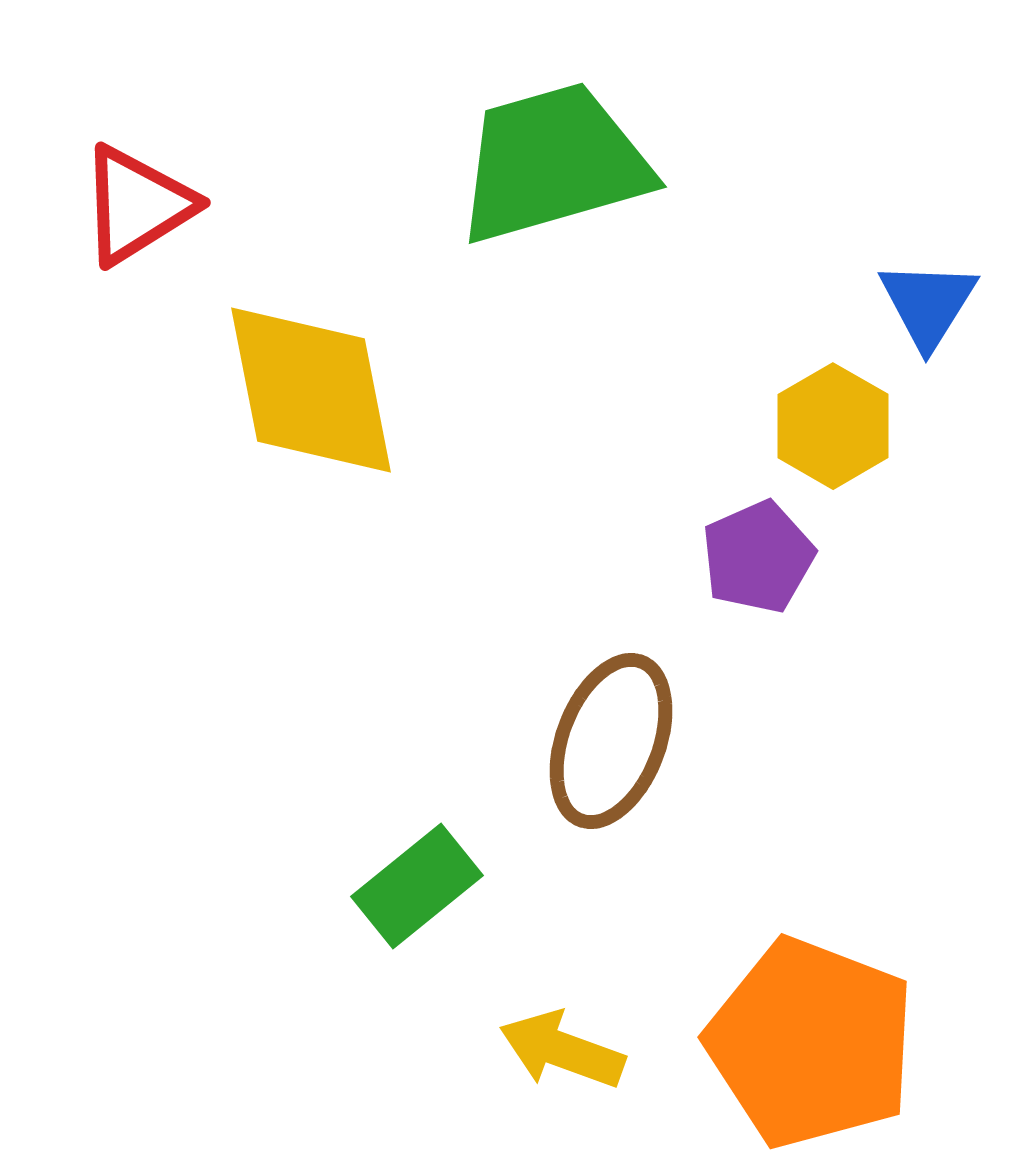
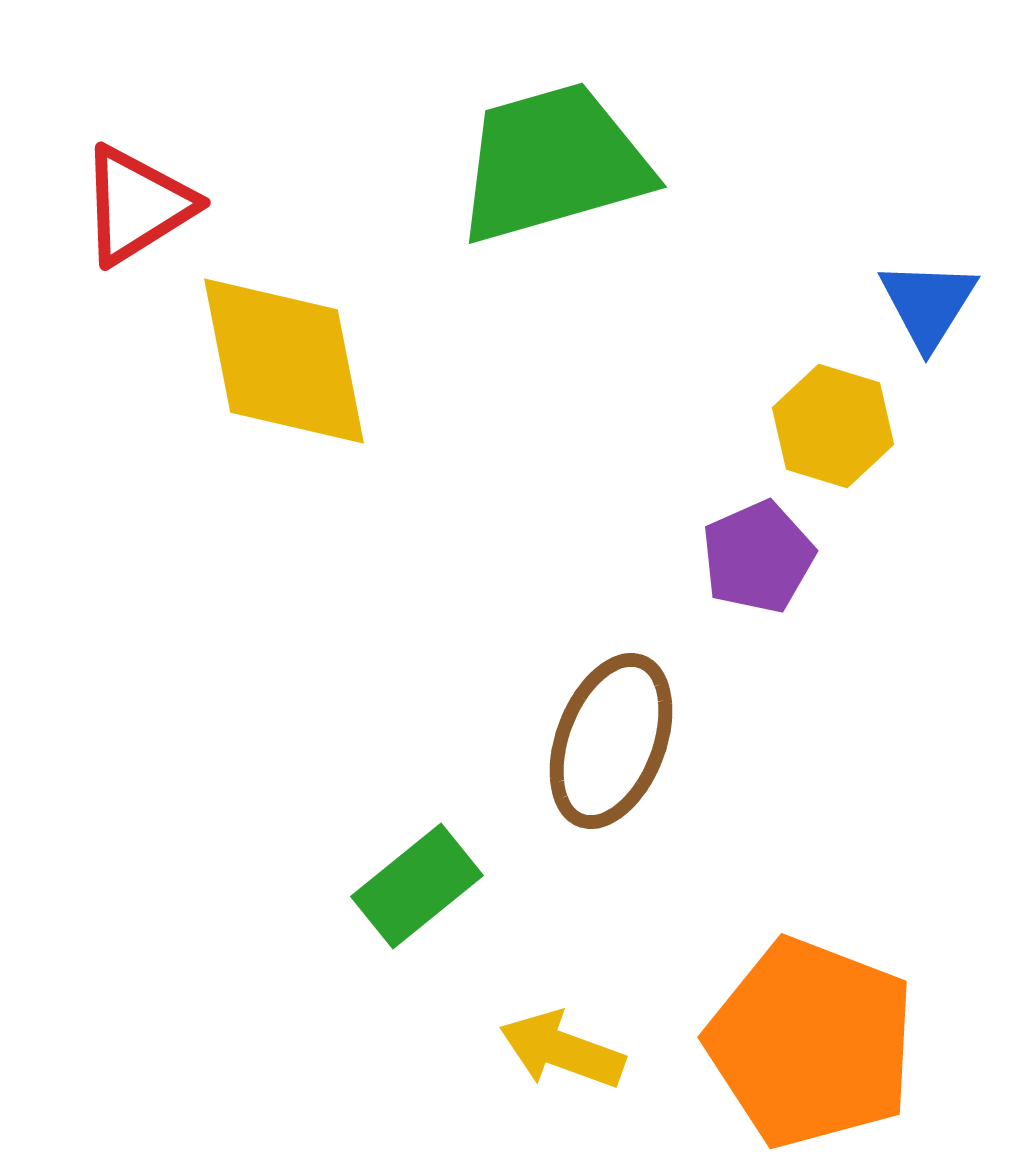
yellow diamond: moved 27 px left, 29 px up
yellow hexagon: rotated 13 degrees counterclockwise
